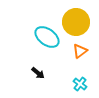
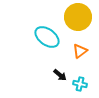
yellow circle: moved 2 px right, 5 px up
black arrow: moved 22 px right, 2 px down
cyan cross: rotated 24 degrees counterclockwise
